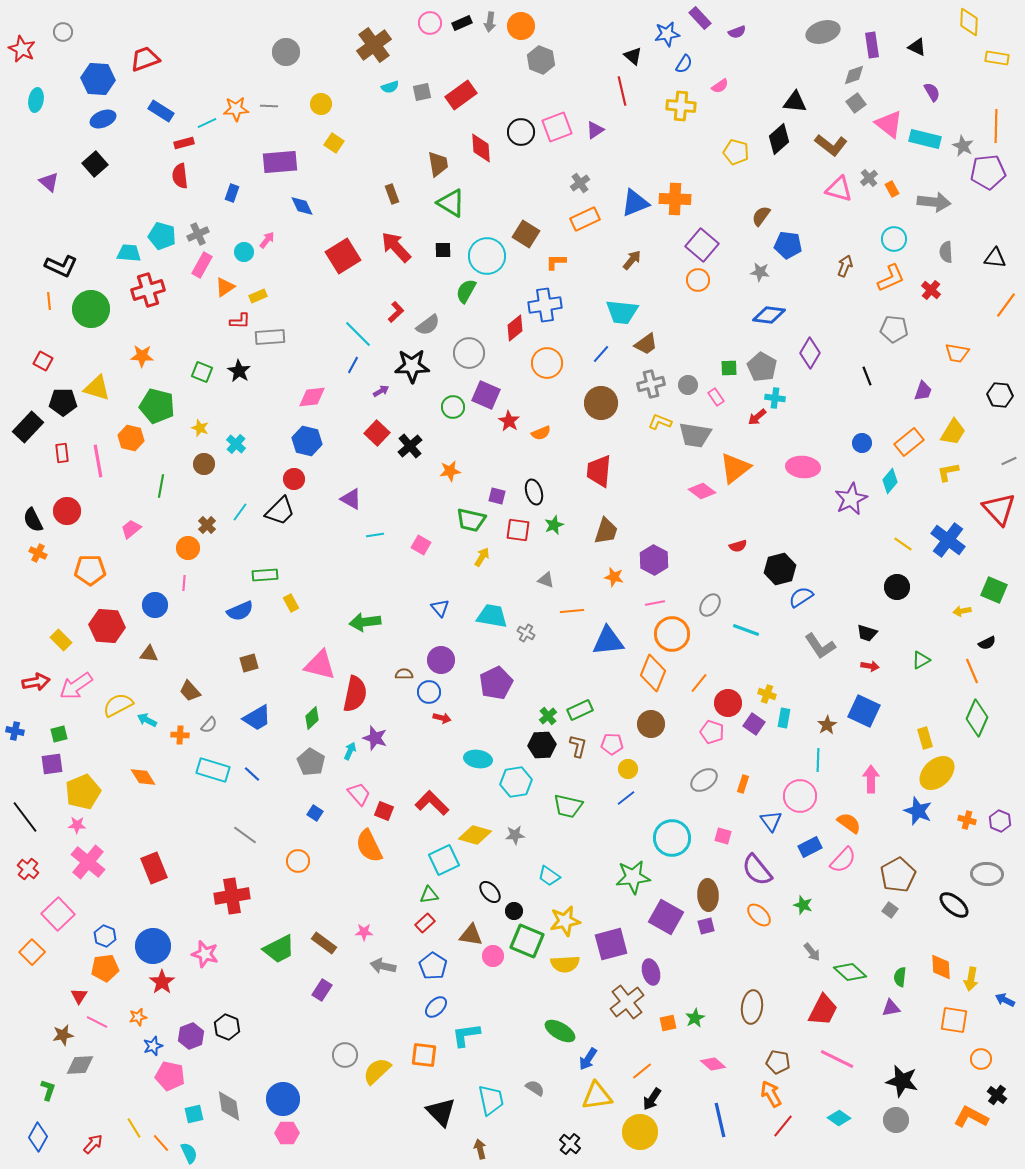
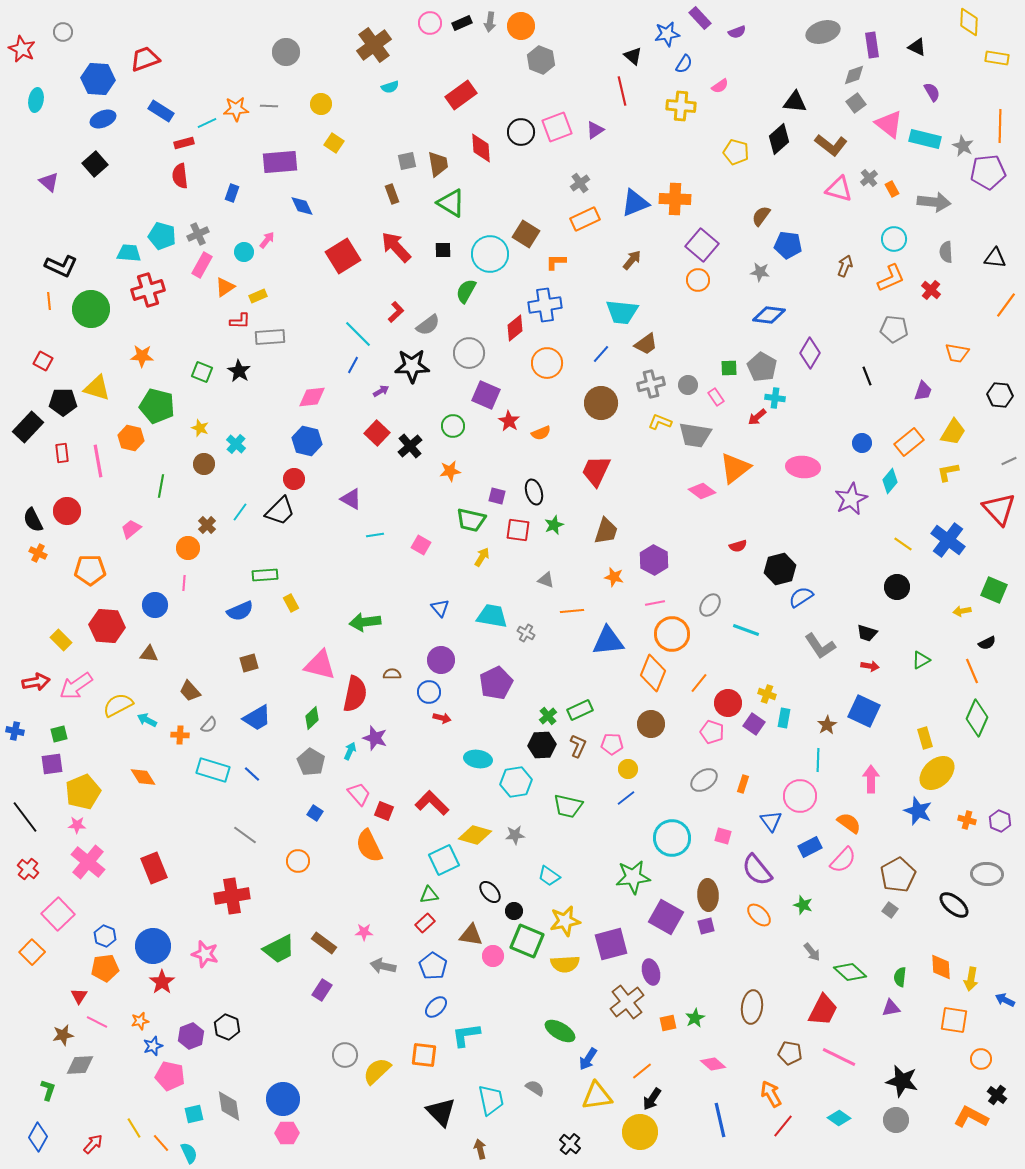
gray square at (422, 92): moved 15 px left, 69 px down
orange line at (996, 126): moved 4 px right
cyan circle at (487, 256): moved 3 px right, 2 px up
green circle at (453, 407): moved 19 px down
red trapezoid at (599, 471): moved 3 px left; rotated 20 degrees clockwise
brown semicircle at (404, 674): moved 12 px left
brown L-shape at (578, 746): rotated 10 degrees clockwise
orange star at (138, 1017): moved 2 px right, 4 px down
pink line at (837, 1059): moved 2 px right, 2 px up
brown pentagon at (778, 1062): moved 12 px right, 9 px up
